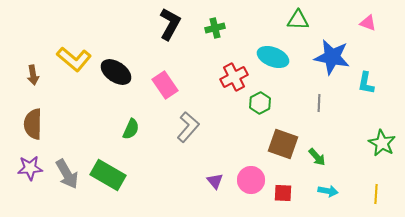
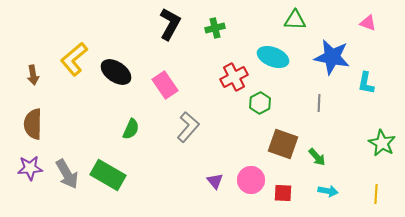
green triangle: moved 3 px left
yellow L-shape: rotated 100 degrees clockwise
